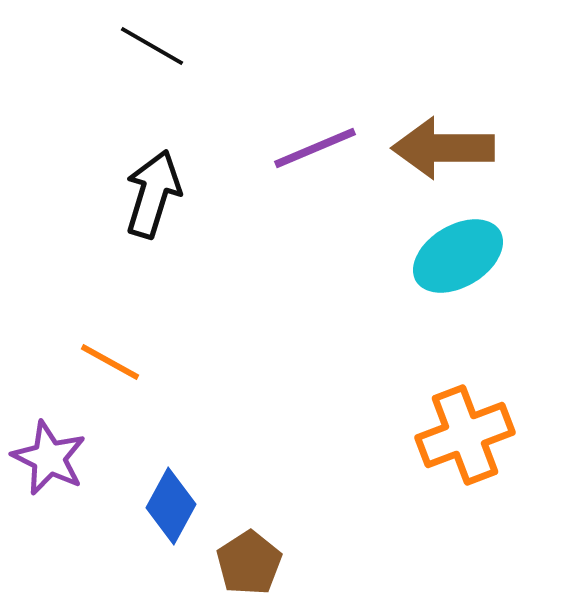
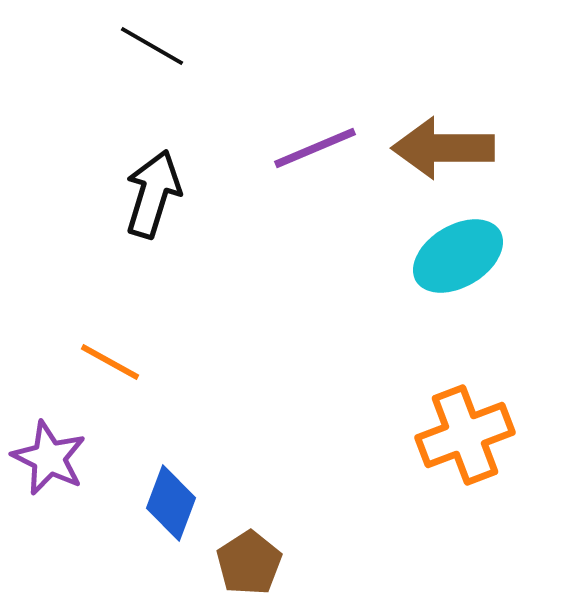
blue diamond: moved 3 px up; rotated 8 degrees counterclockwise
